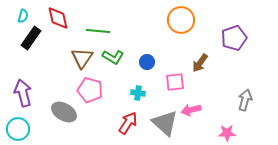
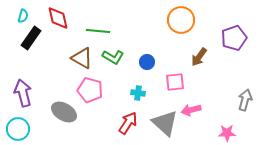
brown triangle: rotated 35 degrees counterclockwise
brown arrow: moved 1 px left, 6 px up
